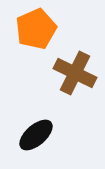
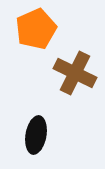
black ellipse: rotated 39 degrees counterclockwise
